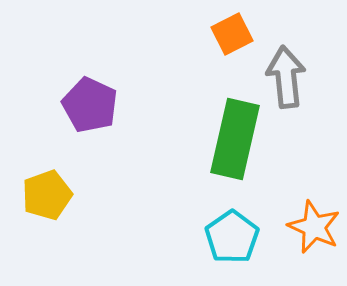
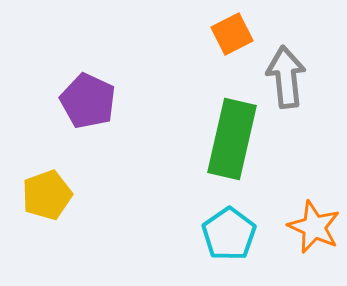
purple pentagon: moved 2 px left, 4 px up
green rectangle: moved 3 px left
cyan pentagon: moved 3 px left, 3 px up
